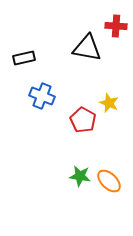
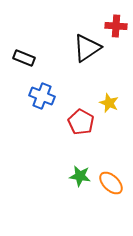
black triangle: rotated 44 degrees counterclockwise
black rectangle: rotated 35 degrees clockwise
red pentagon: moved 2 px left, 2 px down
orange ellipse: moved 2 px right, 2 px down
